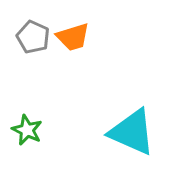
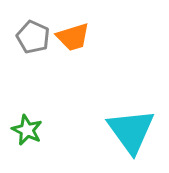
cyan triangle: moved 1 px left, 1 px up; rotated 30 degrees clockwise
